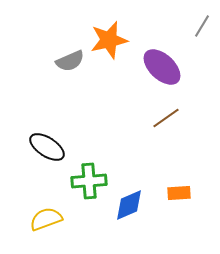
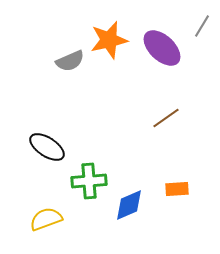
purple ellipse: moved 19 px up
orange rectangle: moved 2 px left, 4 px up
